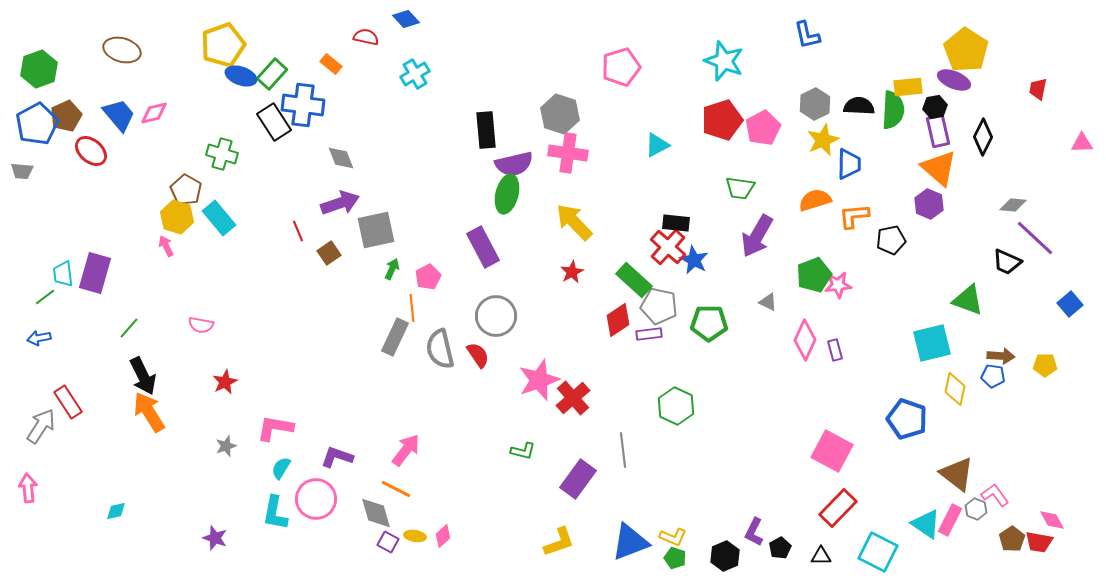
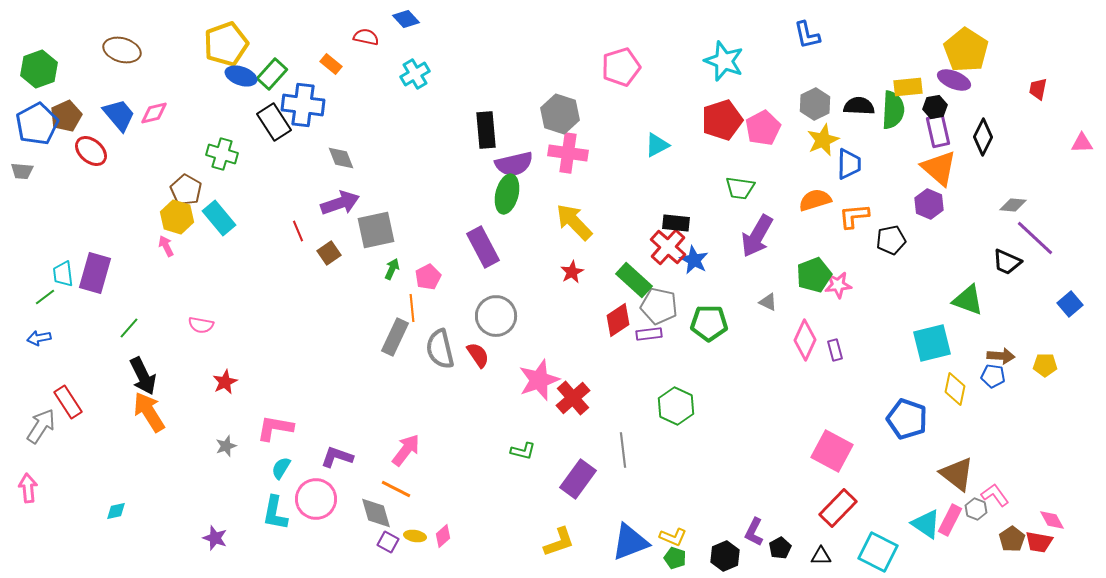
yellow pentagon at (223, 45): moved 3 px right, 1 px up
